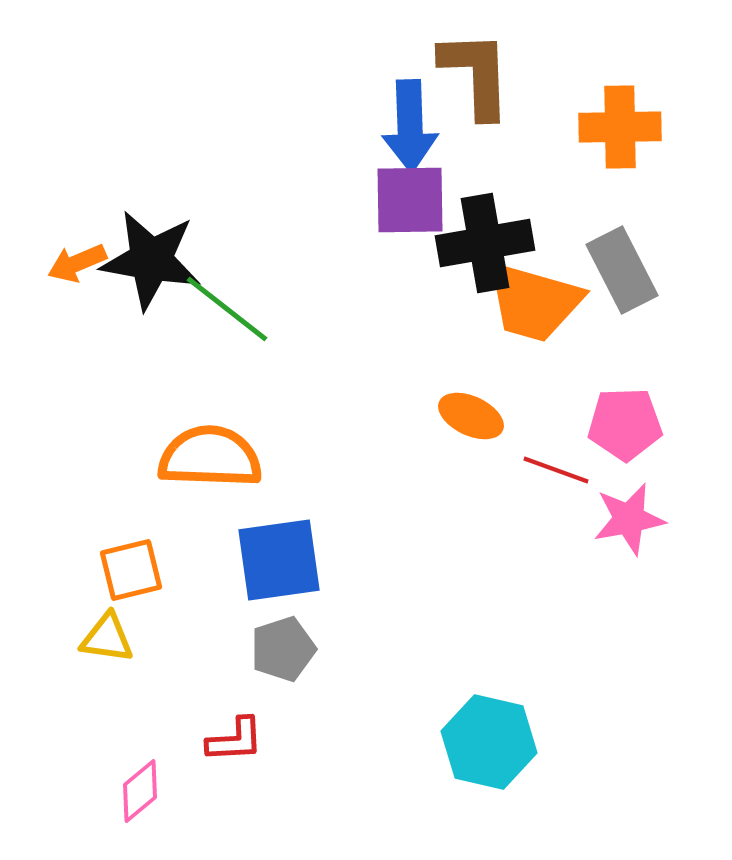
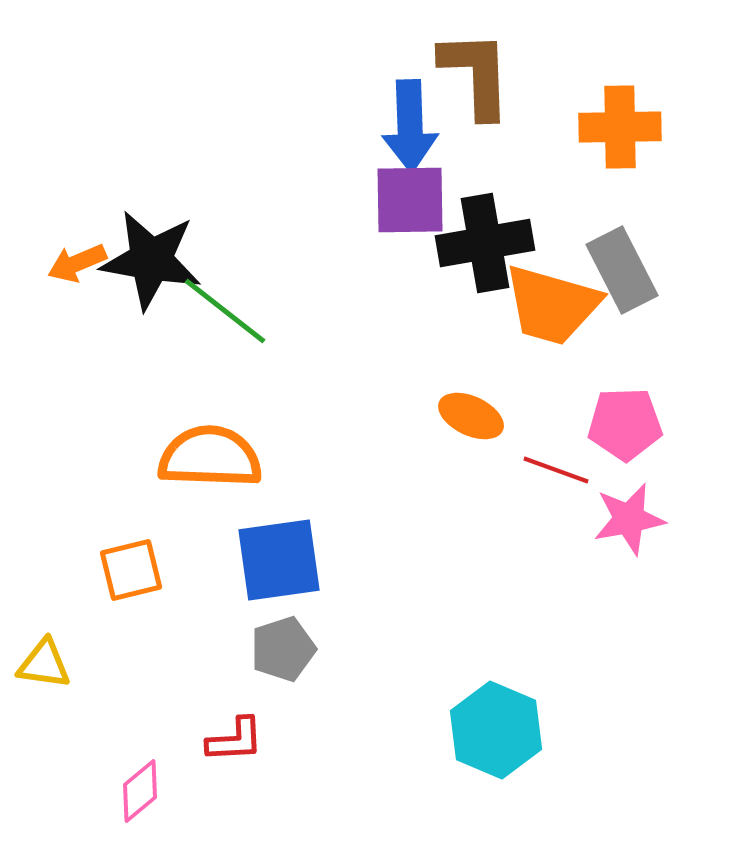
orange trapezoid: moved 18 px right, 3 px down
green line: moved 2 px left, 2 px down
yellow triangle: moved 63 px left, 26 px down
cyan hexagon: moved 7 px right, 12 px up; rotated 10 degrees clockwise
